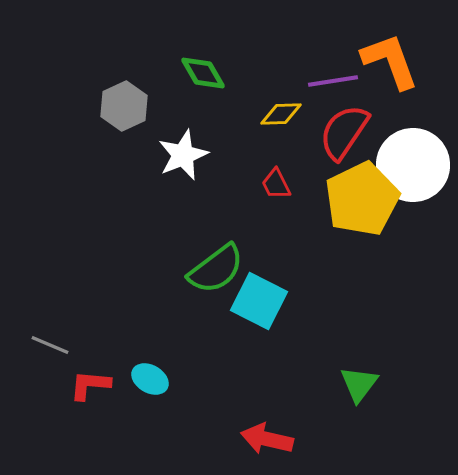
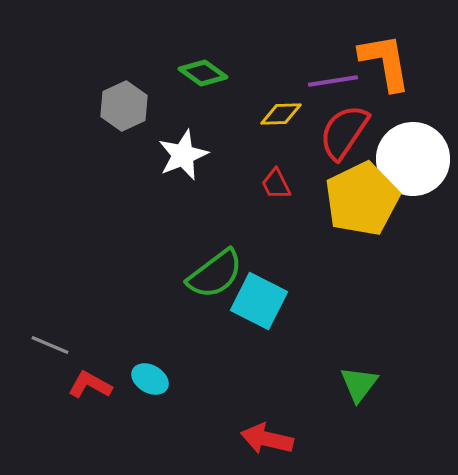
orange L-shape: moved 5 px left, 1 px down; rotated 10 degrees clockwise
green diamond: rotated 24 degrees counterclockwise
white circle: moved 6 px up
green semicircle: moved 1 px left, 5 px down
red L-shape: rotated 24 degrees clockwise
